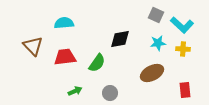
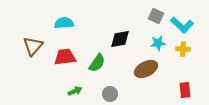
gray square: moved 1 px down
brown triangle: rotated 25 degrees clockwise
brown ellipse: moved 6 px left, 4 px up
gray circle: moved 1 px down
